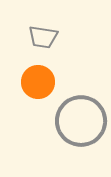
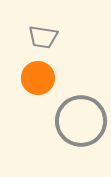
orange circle: moved 4 px up
